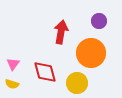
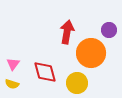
purple circle: moved 10 px right, 9 px down
red arrow: moved 6 px right
